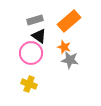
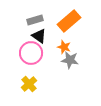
yellow cross: rotated 28 degrees clockwise
